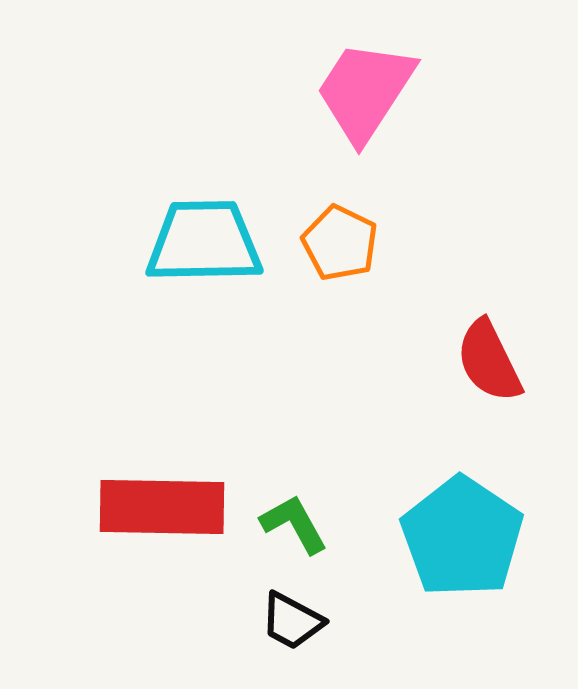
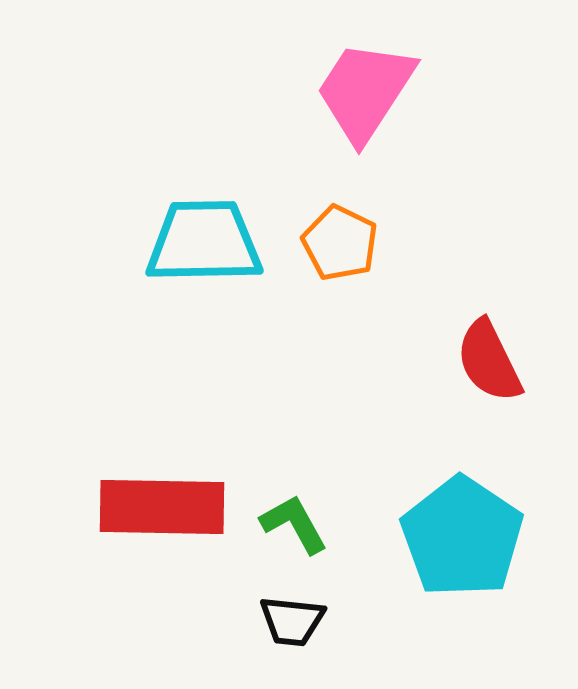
black trapezoid: rotated 22 degrees counterclockwise
